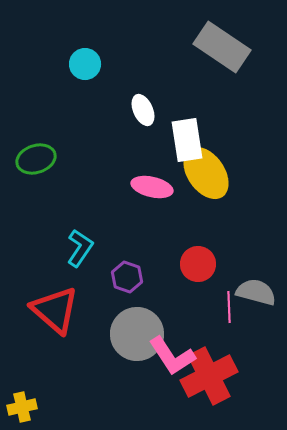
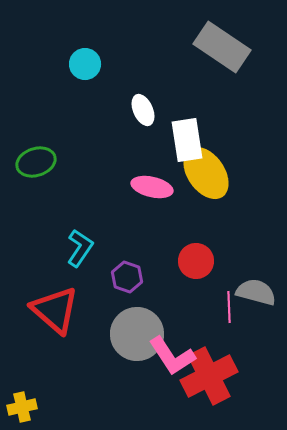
green ellipse: moved 3 px down
red circle: moved 2 px left, 3 px up
